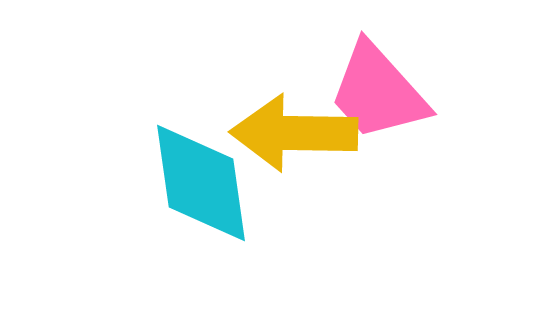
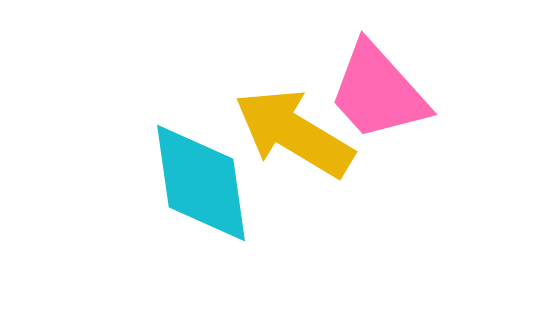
yellow arrow: rotated 30 degrees clockwise
